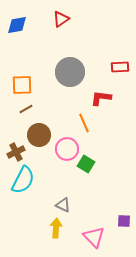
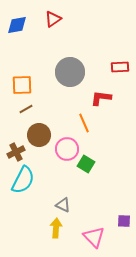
red triangle: moved 8 px left
